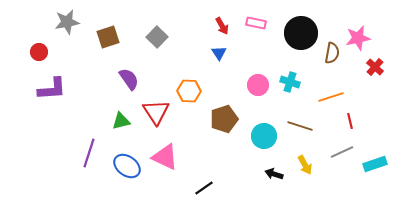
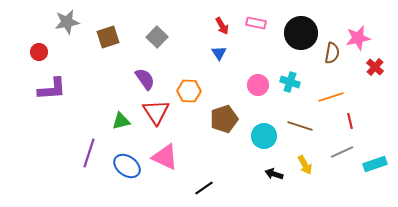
purple semicircle: moved 16 px right
